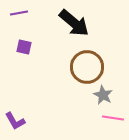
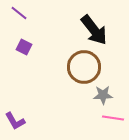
purple line: rotated 48 degrees clockwise
black arrow: moved 20 px right, 7 px down; rotated 12 degrees clockwise
purple square: rotated 14 degrees clockwise
brown circle: moved 3 px left
gray star: rotated 30 degrees counterclockwise
